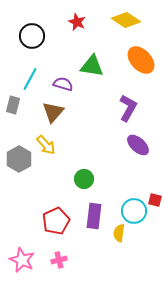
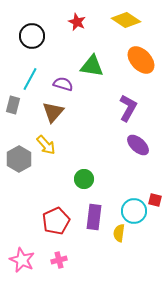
purple rectangle: moved 1 px down
